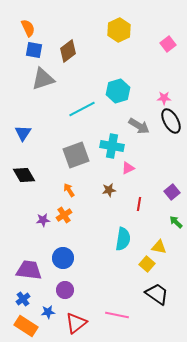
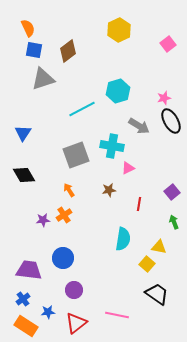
pink star: rotated 16 degrees counterclockwise
green arrow: moved 2 px left; rotated 24 degrees clockwise
purple circle: moved 9 px right
